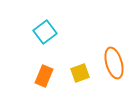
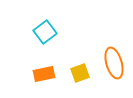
orange rectangle: moved 2 px up; rotated 55 degrees clockwise
